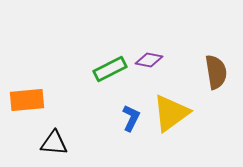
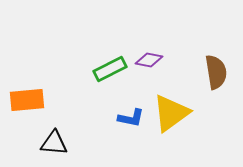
blue L-shape: rotated 76 degrees clockwise
